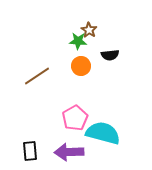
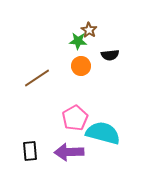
brown line: moved 2 px down
